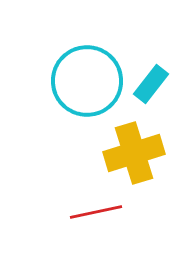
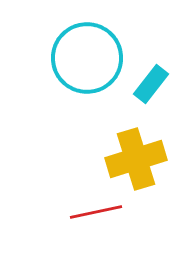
cyan circle: moved 23 px up
yellow cross: moved 2 px right, 6 px down
